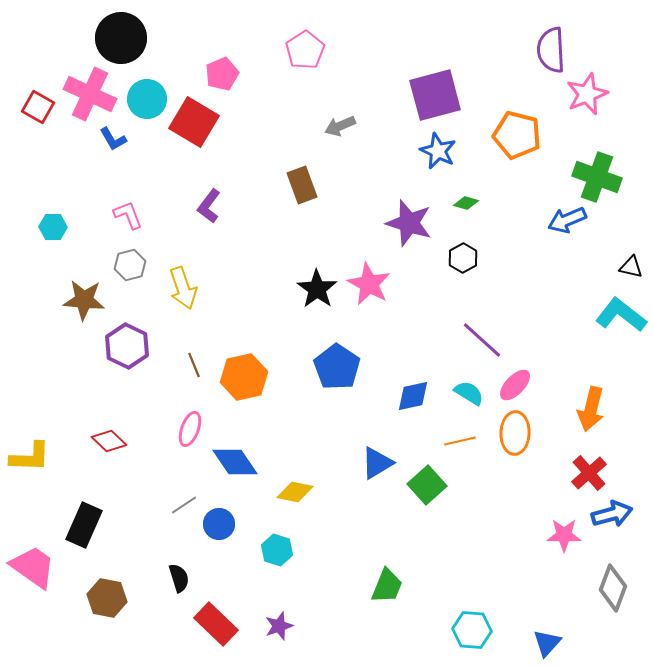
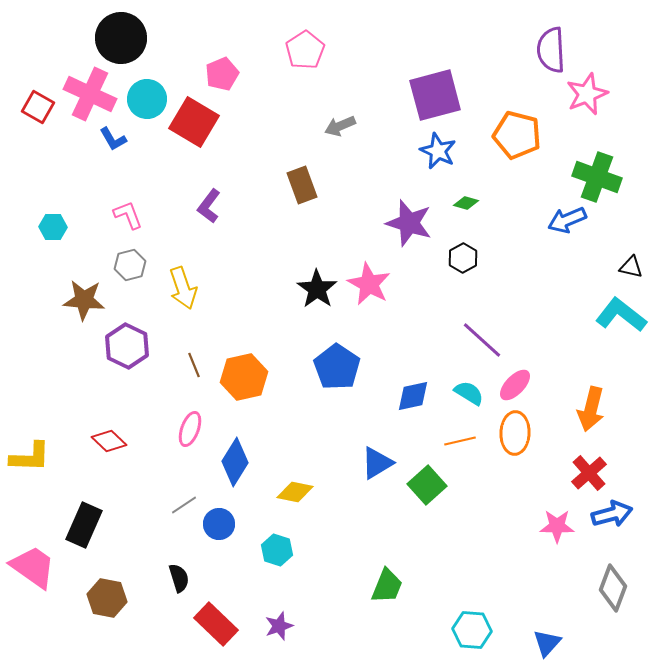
blue diamond at (235, 462): rotated 66 degrees clockwise
pink star at (564, 535): moved 7 px left, 9 px up
